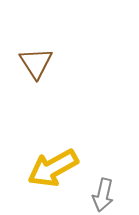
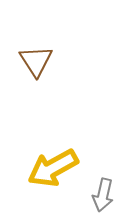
brown triangle: moved 2 px up
